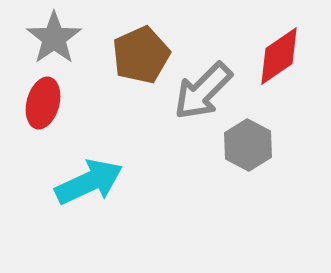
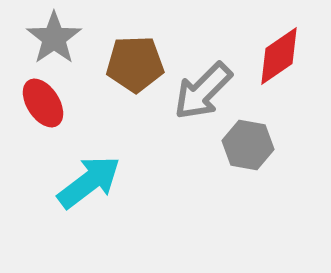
brown pentagon: moved 6 px left, 9 px down; rotated 22 degrees clockwise
red ellipse: rotated 48 degrees counterclockwise
gray hexagon: rotated 18 degrees counterclockwise
cyan arrow: rotated 12 degrees counterclockwise
